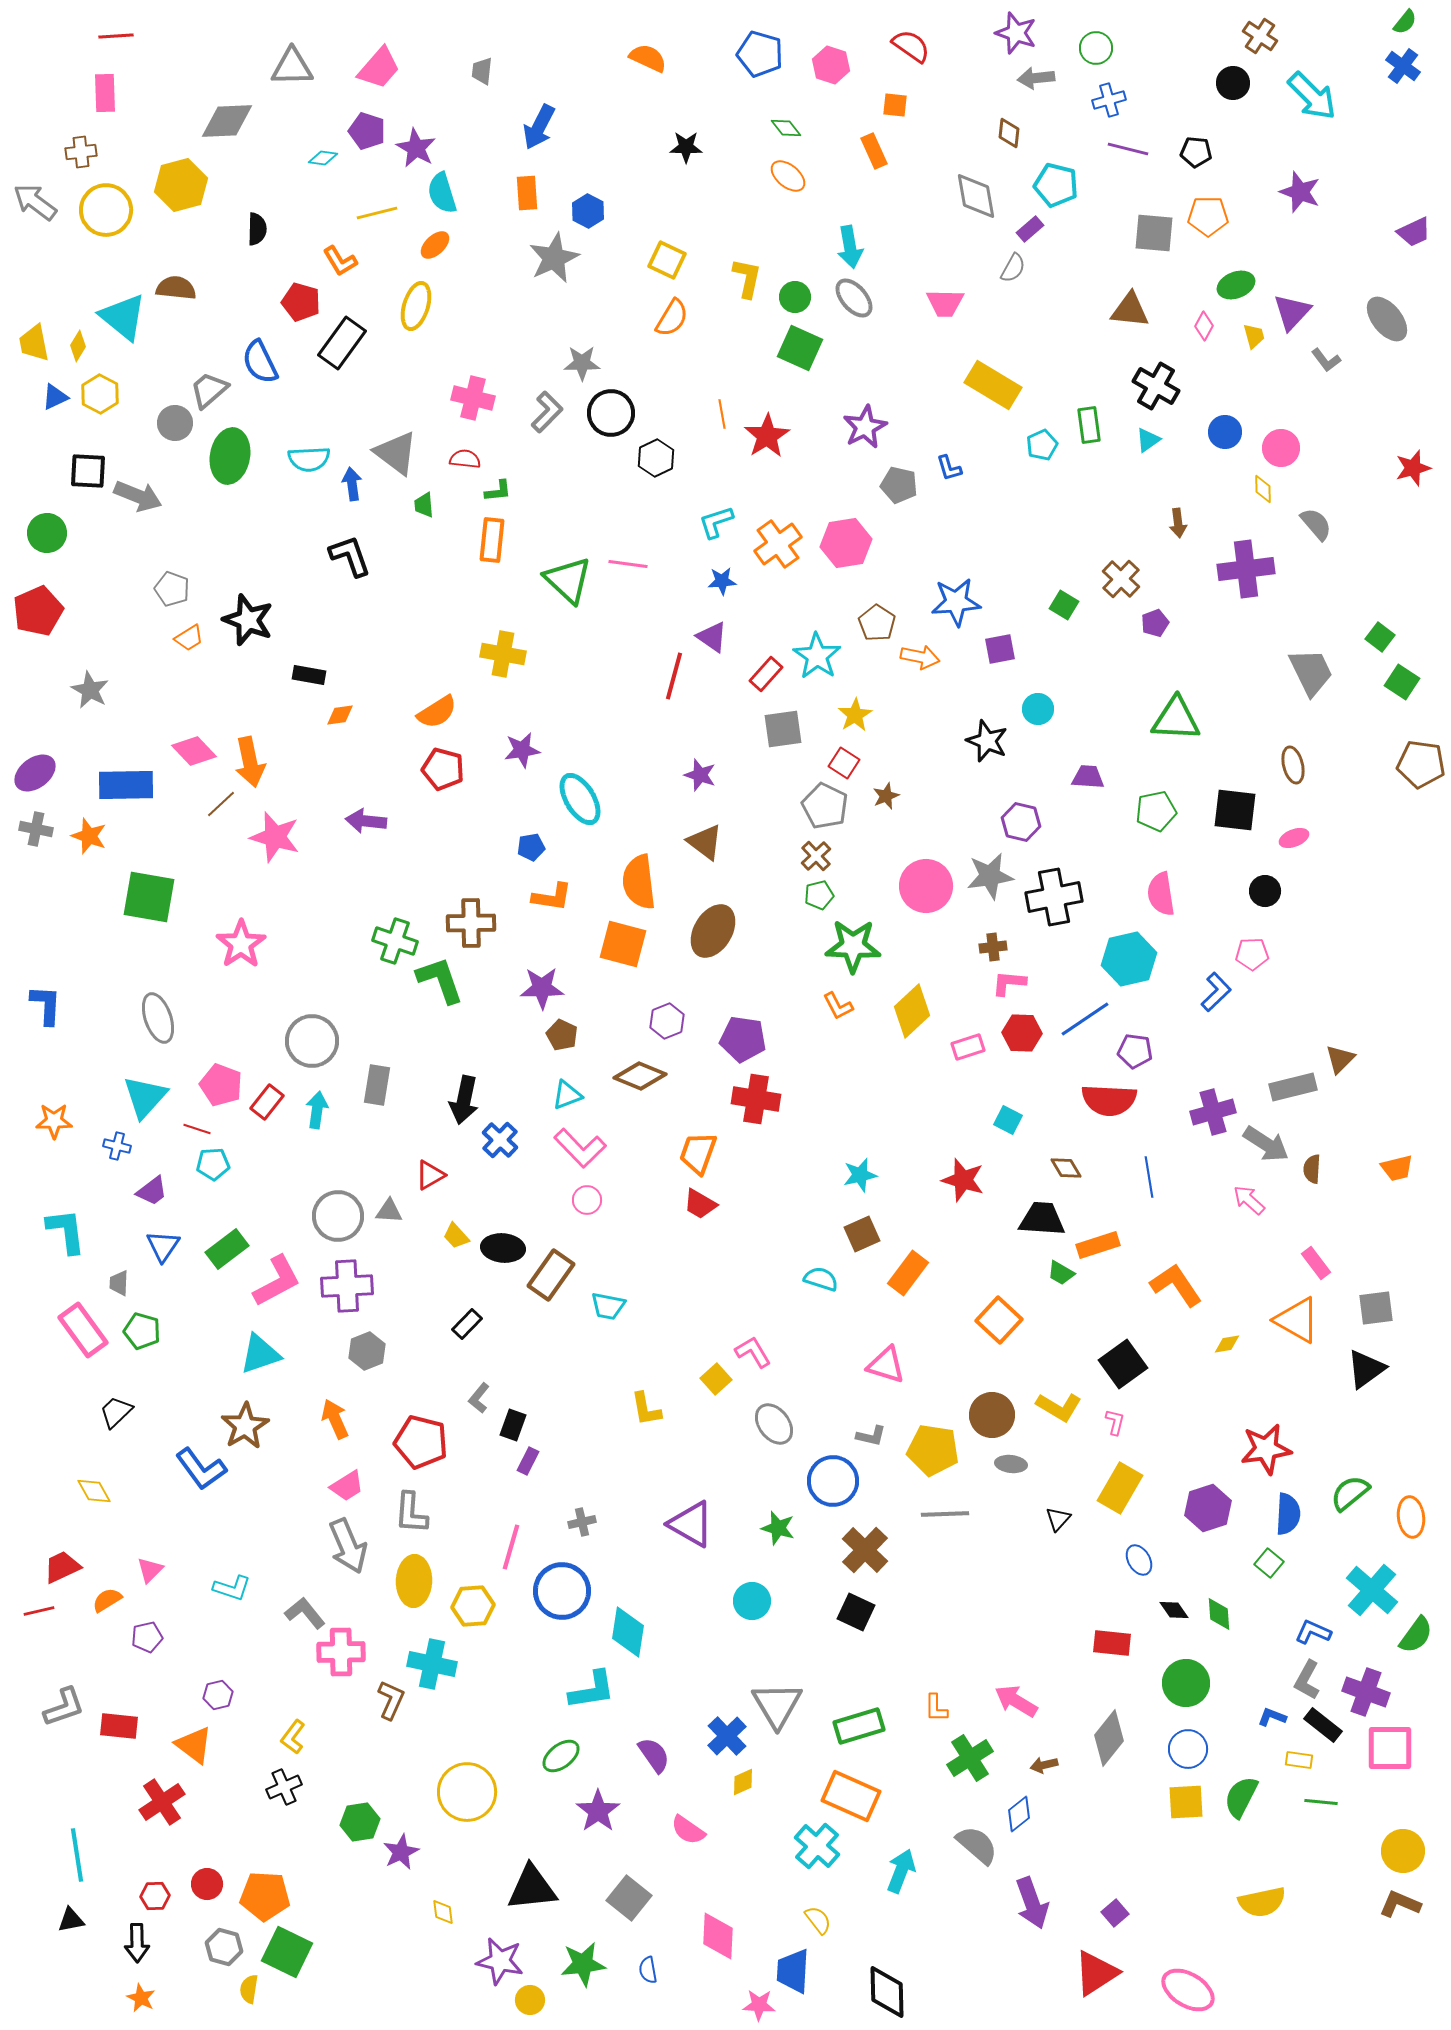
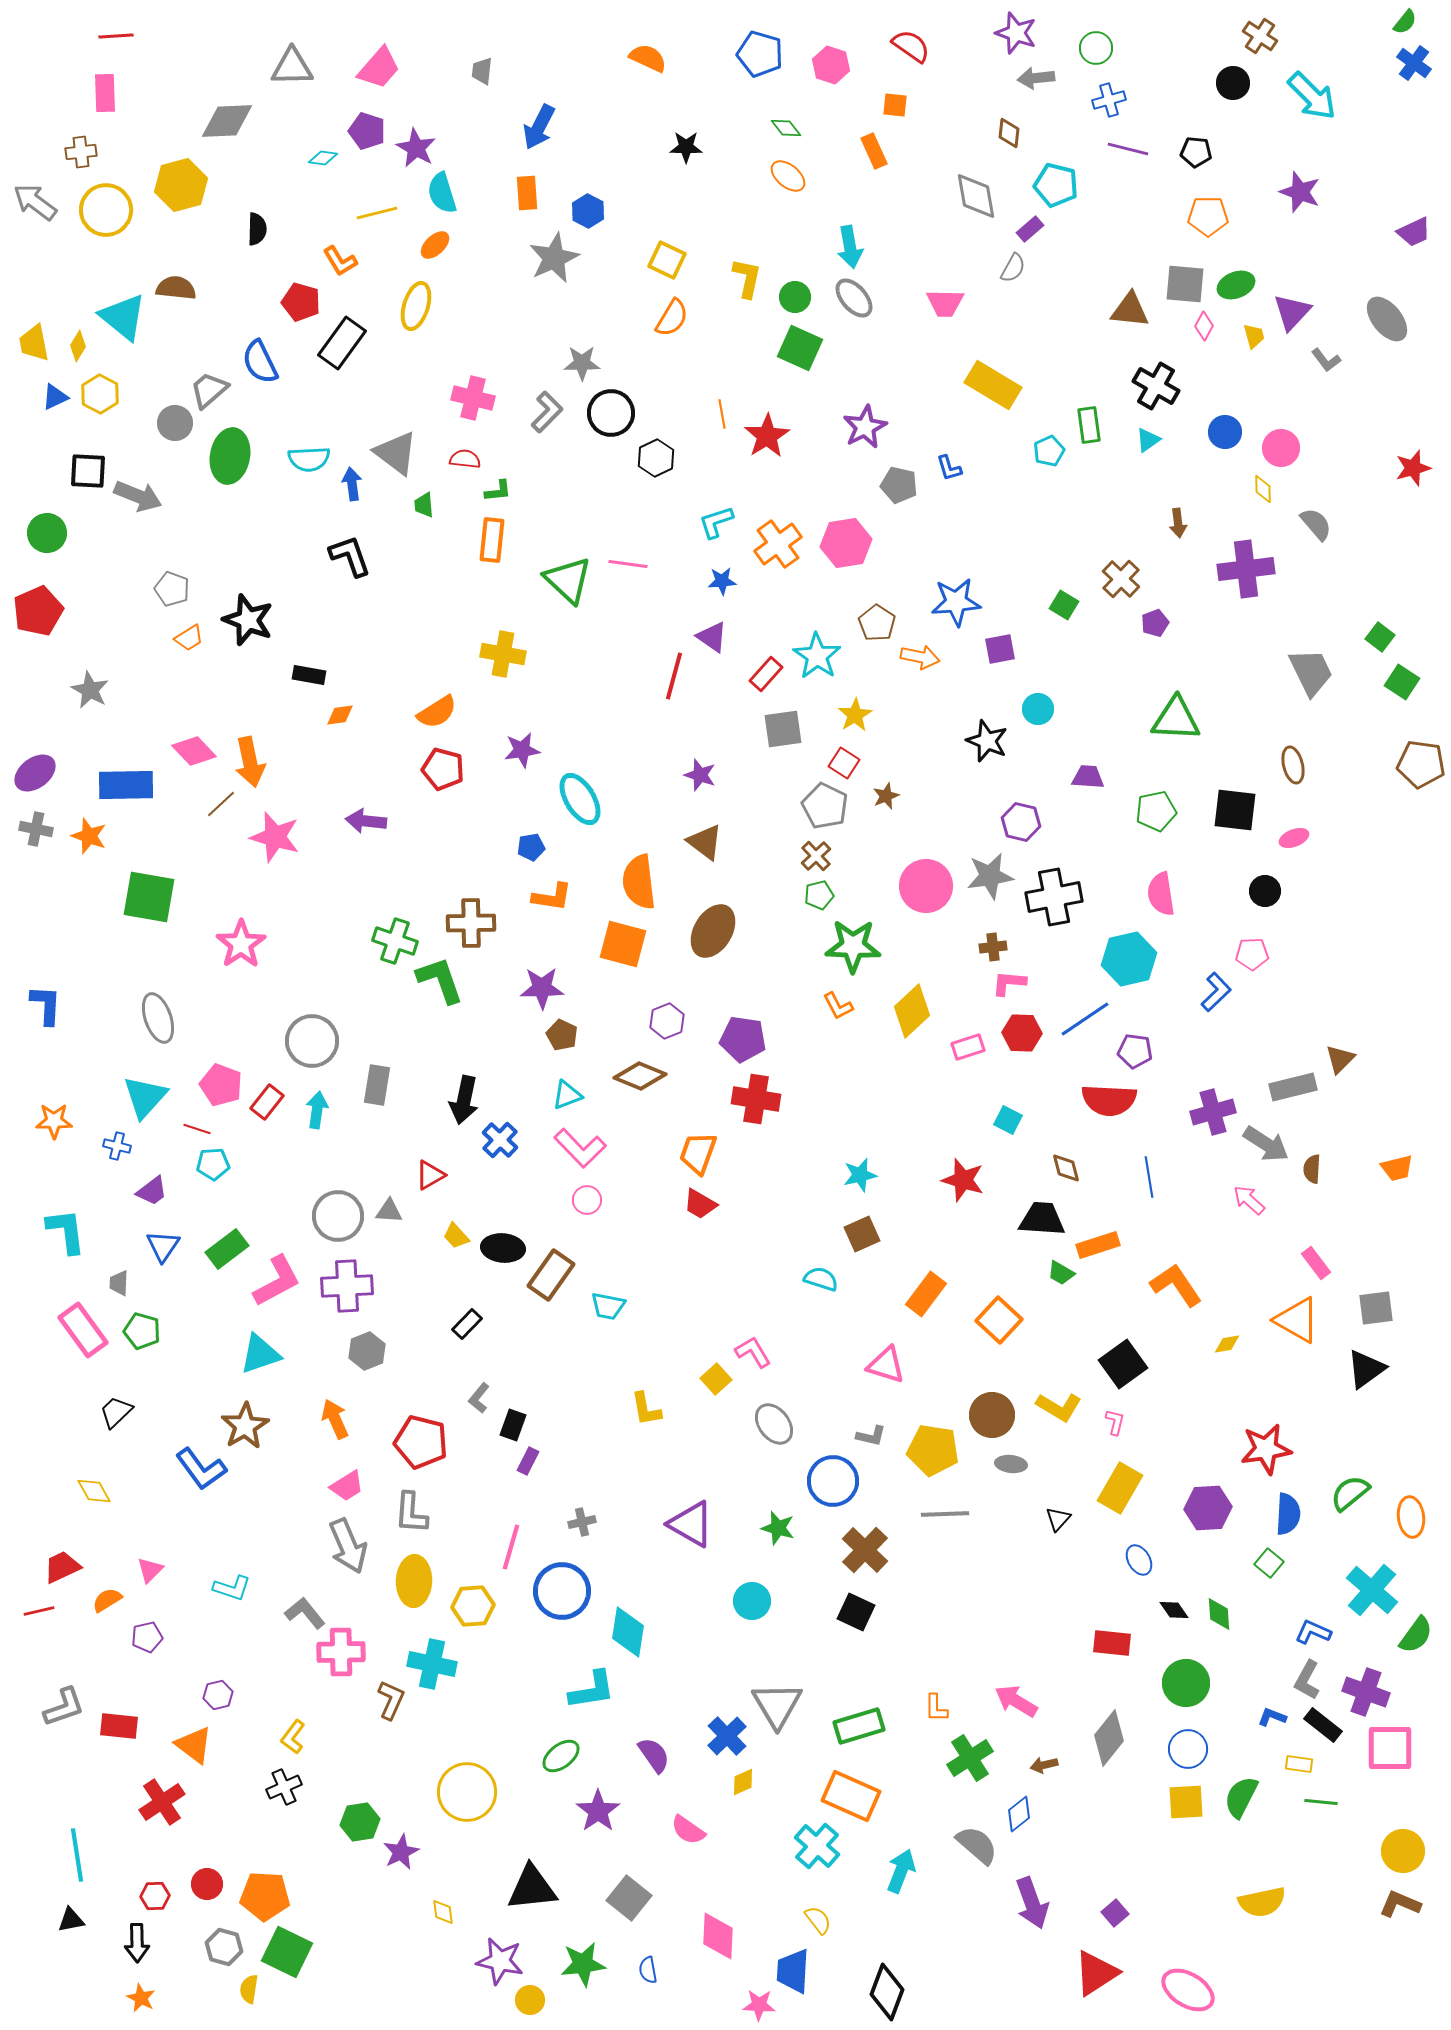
blue cross at (1403, 66): moved 11 px right, 3 px up
gray square at (1154, 233): moved 31 px right, 51 px down
cyan pentagon at (1042, 445): moved 7 px right, 6 px down
brown diamond at (1066, 1168): rotated 16 degrees clockwise
orange rectangle at (908, 1273): moved 18 px right, 21 px down
purple hexagon at (1208, 1508): rotated 15 degrees clockwise
yellow rectangle at (1299, 1760): moved 4 px down
black diamond at (887, 1992): rotated 22 degrees clockwise
